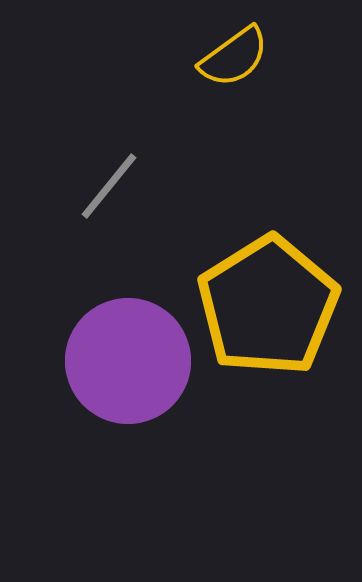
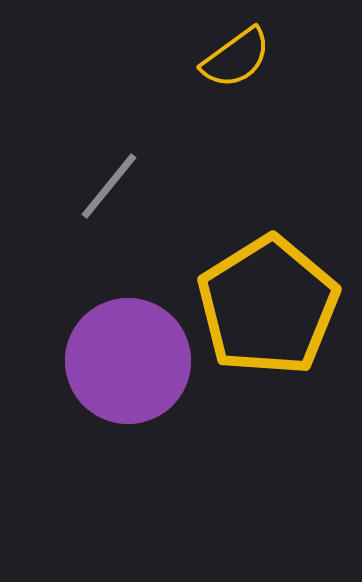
yellow semicircle: moved 2 px right, 1 px down
